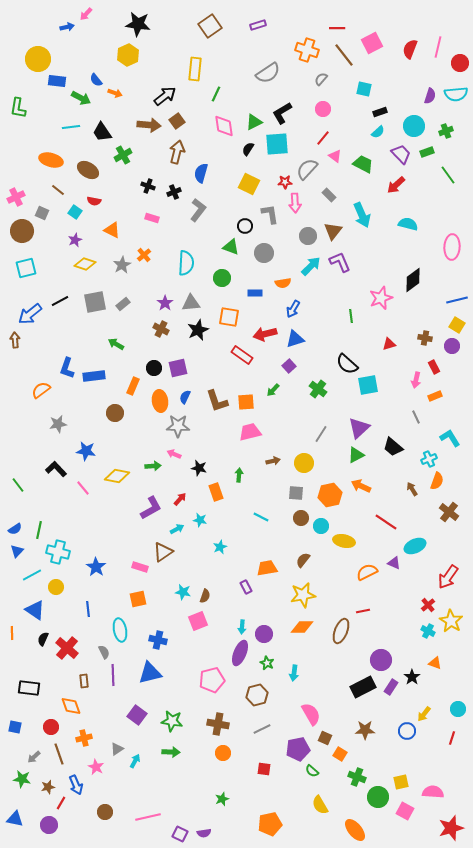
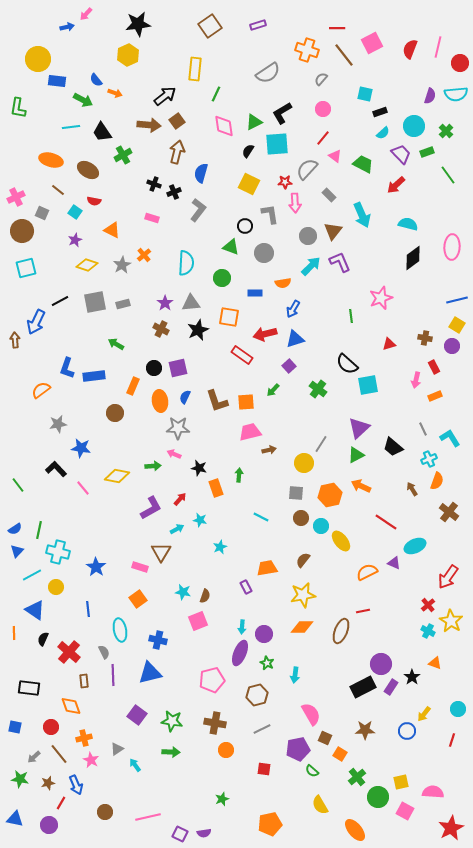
black star at (138, 24): rotated 15 degrees counterclockwise
cyan square at (364, 89): moved 1 px right, 5 px down
green arrow at (81, 98): moved 2 px right, 2 px down
green cross at (446, 131): rotated 24 degrees counterclockwise
cyan semicircle at (378, 132): moved 5 px right, 1 px down
black semicircle at (248, 149): moved 2 px down
black cross at (148, 186): moved 6 px right, 2 px up
yellow diamond at (85, 264): moved 2 px right, 1 px down
black diamond at (413, 280): moved 22 px up
gray rectangle at (123, 304): rotated 24 degrees clockwise
blue arrow at (30, 314): moved 6 px right, 8 px down; rotated 25 degrees counterclockwise
gray line at (416, 417): moved 7 px right, 12 px down
gray star at (178, 426): moved 2 px down
gray line at (321, 434): moved 10 px down
blue star at (86, 451): moved 5 px left, 3 px up
brown arrow at (273, 461): moved 4 px left, 11 px up
orange rectangle at (216, 492): moved 4 px up
yellow ellipse at (344, 541): moved 3 px left; rotated 40 degrees clockwise
brown triangle at (163, 552): moved 2 px left; rotated 25 degrees counterclockwise
orange square at (138, 599): rotated 24 degrees counterclockwise
orange line at (12, 633): moved 2 px right
red cross at (67, 648): moved 2 px right, 4 px down
purple circle at (381, 660): moved 4 px down
cyan arrow at (294, 673): moved 1 px right, 2 px down
brown cross at (218, 724): moved 3 px left, 1 px up
red line at (452, 738): moved 2 px down
orange circle at (223, 753): moved 3 px right, 3 px up
brown line at (59, 754): rotated 20 degrees counterclockwise
cyan arrow at (135, 761): moved 4 px down; rotated 64 degrees counterclockwise
pink star at (96, 767): moved 5 px left, 7 px up
green cross at (357, 777): rotated 30 degrees clockwise
green star at (22, 779): moved 2 px left
brown star at (48, 787): moved 4 px up
red star at (451, 828): rotated 10 degrees counterclockwise
